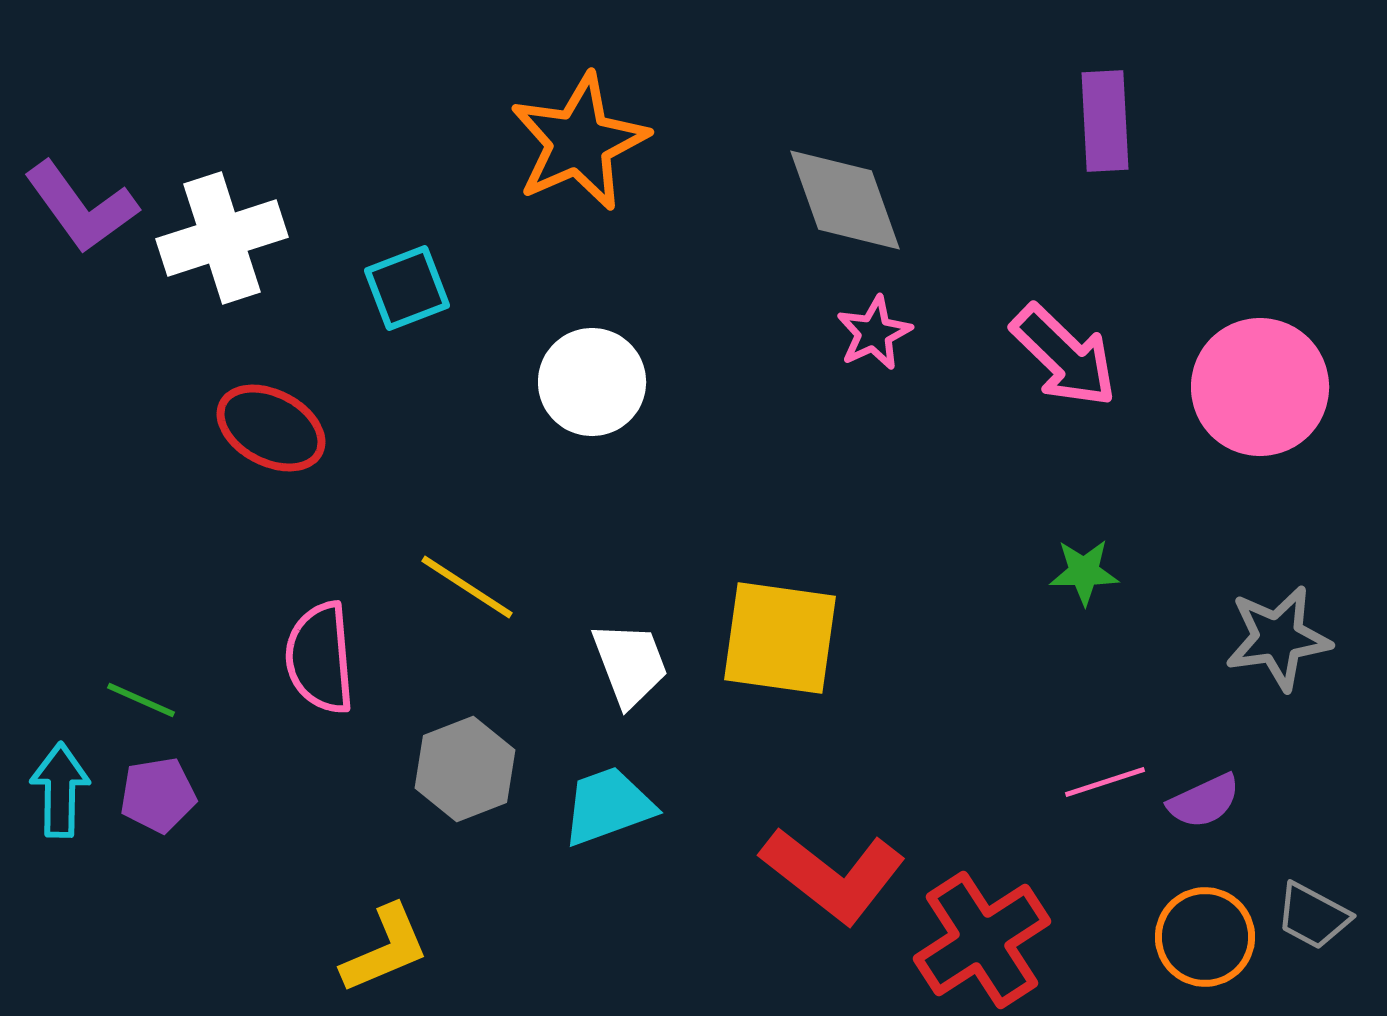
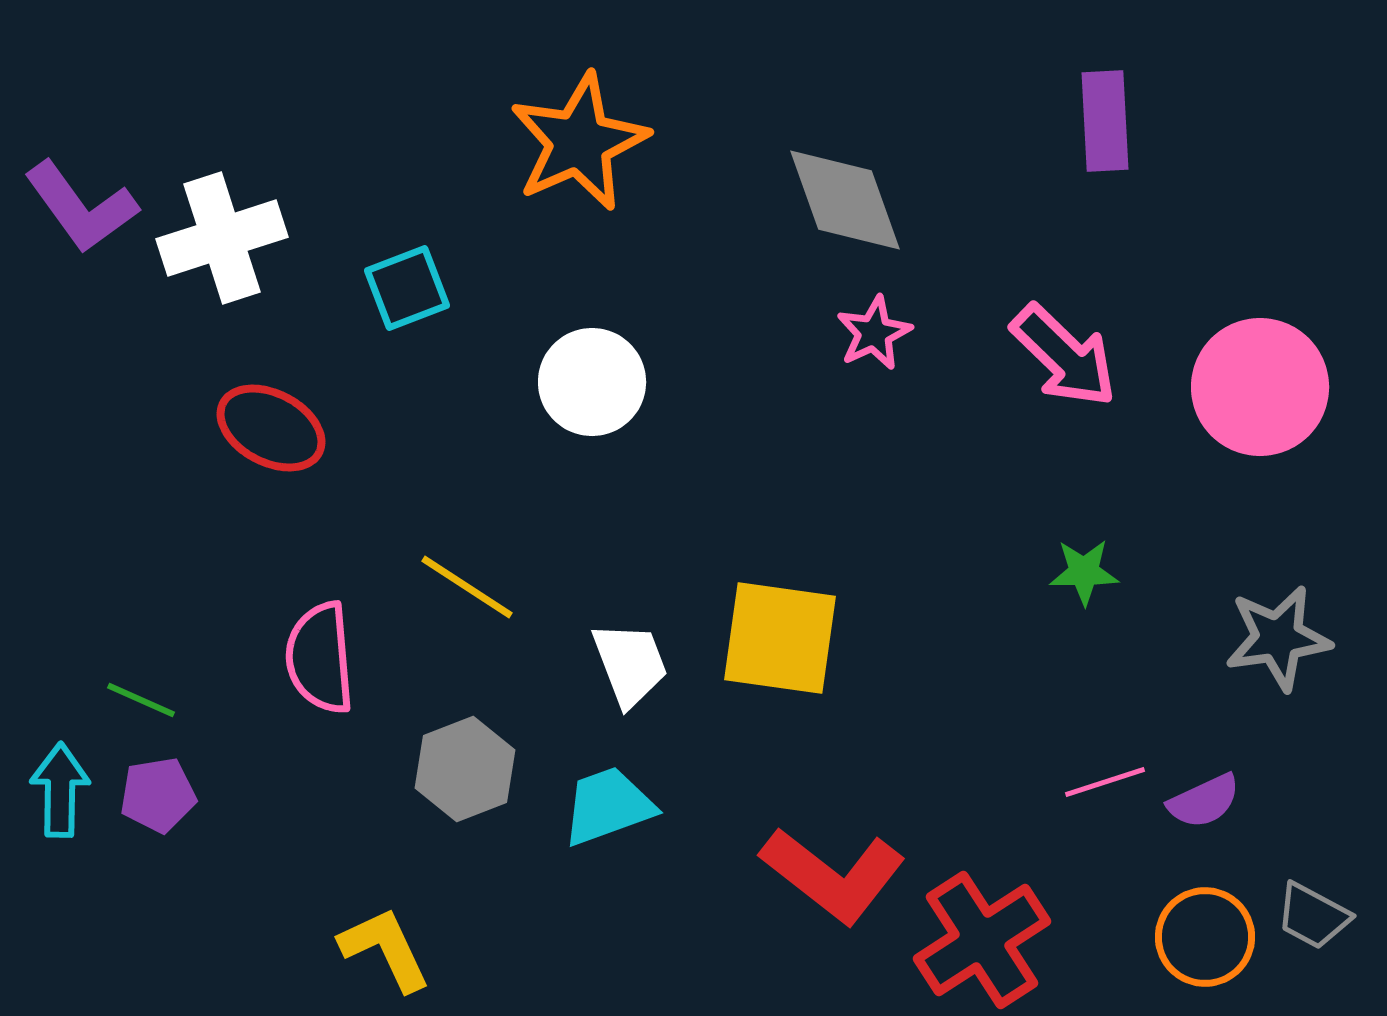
yellow L-shape: rotated 92 degrees counterclockwise
